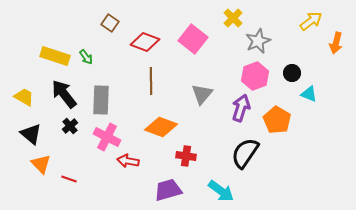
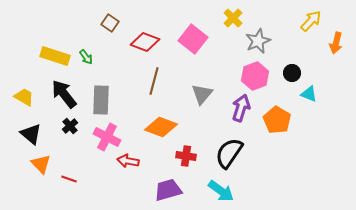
yellow arrow: rotated 10 degrees counterclockwise
brown line: moved 3 px right; rotated 16 degrees clockwise
black semicircle: moved 16 px left
